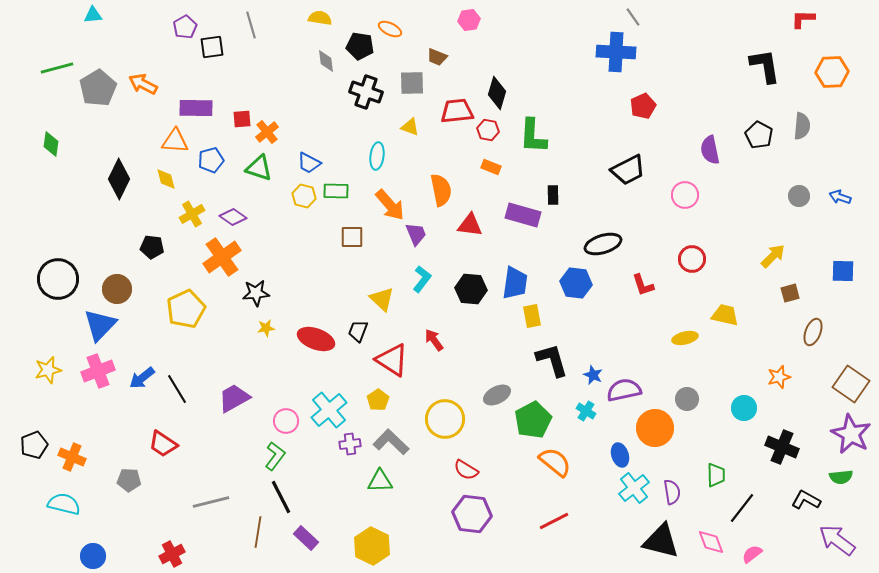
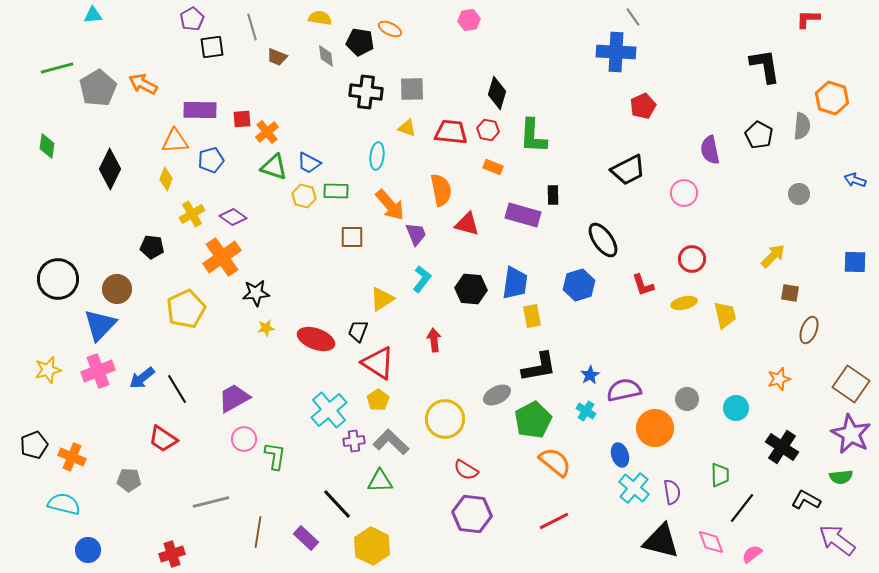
red L-shape at (803, 19): moved 5 px right
gray line at (251, 25): moved 1 px right, 2 px down
purple pentagon at (185, 27): moved 7 px right, 8 px up
black pentagon at (360, 46): moved 4 px up
brown trapezoid at (437, 57): moved 160 px left
gray diamond at (326, 61): moved 5 px up
orange hexagon at (832, 72): moved 26 px down; rotated 20 degrees clockwise
gray square at (412, 83): moved 6 px down
black cross at (366, 92): rotated 12 degrees counterclockwise
purple rectangle at (196, 108): moved 4 px right, 2 px down
red trapezoid at (457, 111): moved 6 px left, 21 px down; rotated 12 degrees clockwise
yellow triangle at (410, 127): moved 3 px left, 1 px down
orange triangle at (175, 141): rotated 8 degrees counterclockwise
green diamond at (51, 144): moved 4 px left, 2 px down
orange rectangle at (491, 167): moved 2 px right
green triangle at (259, 168): moved 15 px right, 1 px up
black diamond at (119, 179): moved 9 px left, 10 px up
yellow diamond at (166, 179): rotated 35 degrees clockwise
pink circle at (685, 195): moved 1 px left, 2 px up
gray circle at (799, 196): moved 2 px up
blue arrow at (840, 197): moved 15 px right, 17 px up
red triangle at (470, 225): moved 3 px left, 1 px up; rotated 8 degrees clockwise
black ellipse at (603, 244): moved 4 px up; rotated 72 degrees clockwise
blue square at (843, 271): moved 12 px right, 9 px up
blue hexagon at (576, 283): moved 3 px right, 2 px down; rotated 24 degrees counterclockwise
brown square at (790, 293): rotated 24 degrees clockwise
yellow triangle at (382, 299): rotated 44 degrees clockwise
yellow trapezoid at (725, 315): rotated 64 degrees clockwise
brown ellipse at (813, 332): moved 4 px left, 2 px up
yellow ellipse at (685, 338): moved 1 px left, 35 px up
red arrow at (434, 340): rotated 30 degrees clockwise
red triangle at (392, 360): moved 14 px left, 3 px down
black L-shape at (552, 360): moved 13 px left, 7 px down; rotated 96 degrees clockwise
blue star at (593, 375): moved 3 px left; rotated 18 degrees clockwise
orange star at (779, 377): moved 2 px down
cyan circle at (744, 408): moved 8 px left
pink circle at (286, 421): moved 42 px left, 18 px down
red trapezoid at (163, 444): moved 5 px up
purple cross at (350, 444): moved 4 px right, 3 px up
black cross at (782, 447): rotated 12 degrees clockwise
green L-shape at (275, 456): rotated 28 degrees counterclockwise
green trapezoid at (716, 475): moved 4 px right
cyan cross at (634, 488): rotated 12 degrees counterclockwise
black line at (281, 497): moved 56 px right, 7 px down; rotated 16 degrees counterclockwise
red cross at (172, 554): rotated 10 degrees clockwise
blue circle at (93, 556): moved 5 px left, 6 px up
